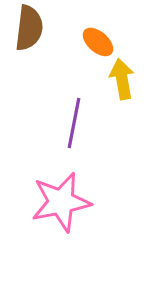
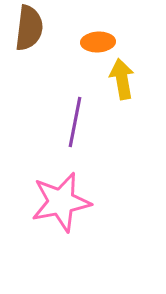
orange ellipse: rotated 44 degrees counterclockwise
purple line: moved 1 px right, 1 px up
